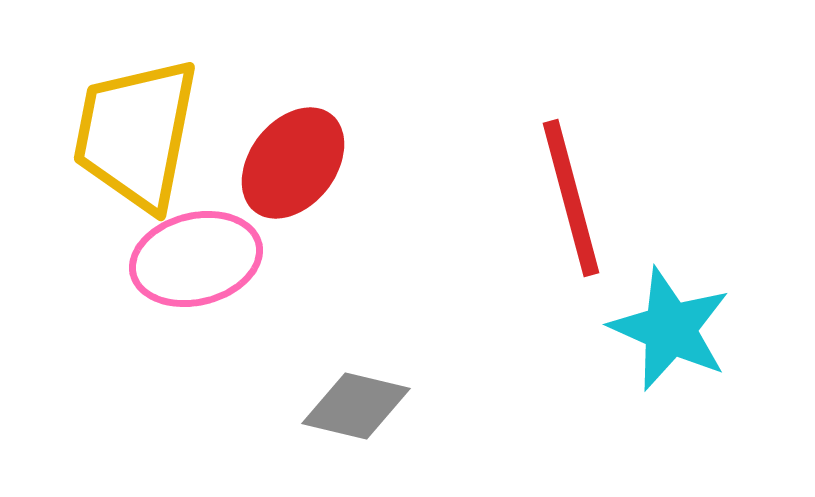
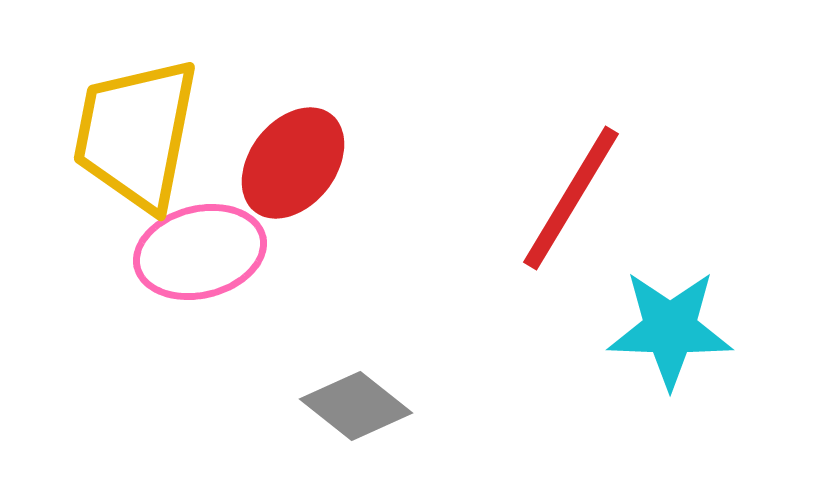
red line: rotated 46 degrees clockwise
pink ellipse: moved 4 px right, 7 px up
cyan star: rotated 22 degrees counterclockwise
gray diamond: rotated 25 degrees clockwise
